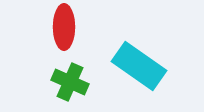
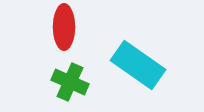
cyan rectangle: moved 1 px left, 1 px up
